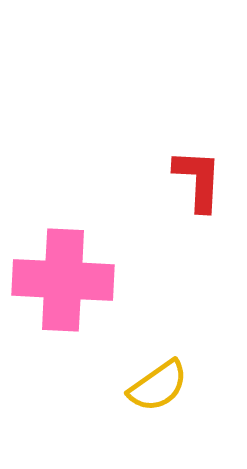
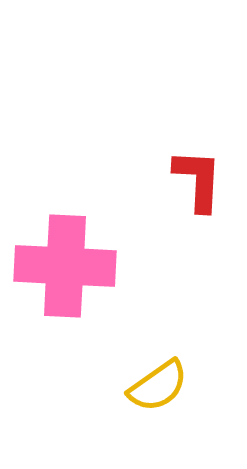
pink cross: moved 2 px right, 14 px up
